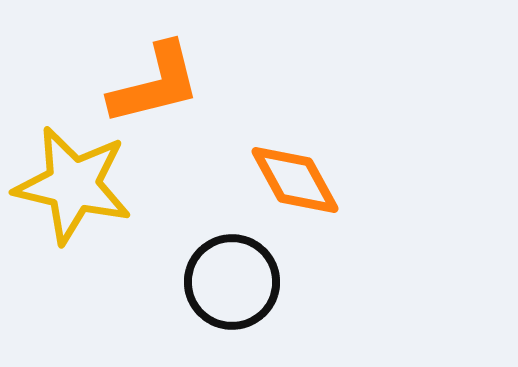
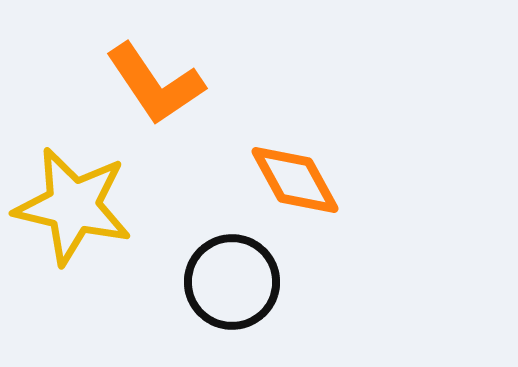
orange L-shape: rotated 70 degrees clockwise
yellow star: moved 21 px down
